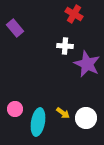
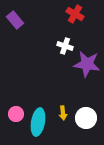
red cross: moved 1 px right
purple rectangle: moved 8 px up
white cross: rotated 14 degrees clockwise
purple star: rotated 16 degrees counterclockwise
pink circle: moved 1 px right, 5 px down
yellow arrow: rotated 48 degrees clockwise
